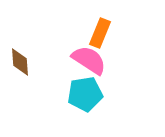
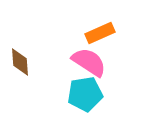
orange rectangle: rotated 44 degrees clockwise
pink semicircle: moved 2 px down
